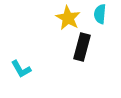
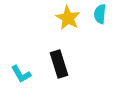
black rectangle: moved 23 px left, 17 px down; rotated 32 degrees counterclockwise
cyan L-shape: moved 5 px down
